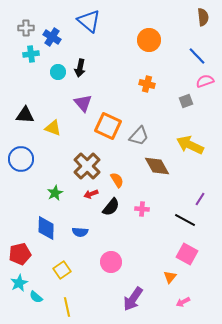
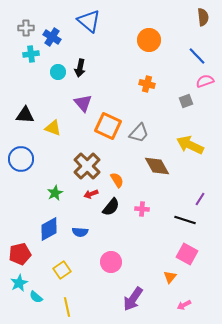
gray trapezoid: moved 3 px up
black line: rotated 10 degrees counterclockwise
blue diamond: moved 3 px right, 1 px down; rotated 60 degrees clockwise
pink arrow: moved 1 px right, 3 px down
